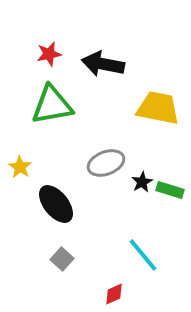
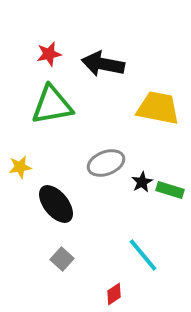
yellow star: rotated 30 degrees clockwise
red diamond: rotated 10 degrees counterclockwise
